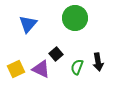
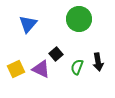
green circle: moved 4 px right, 1 px down
